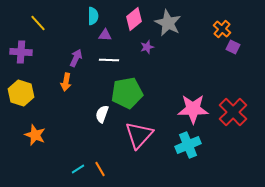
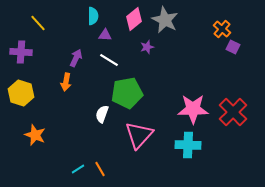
gray star: moved 3 px left, 3 px up
white line: rotated 30 degrees clockwise
cyan cross: rotated 25 degrees clockwise
